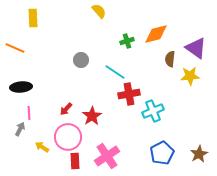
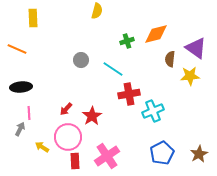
yellow semicircle: moved 2 px left; rotated 56 degrees clockwise
orange line: moved 2 px right, 1 px down
cyan line: moved 2 px left, 3 px up
